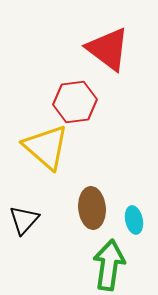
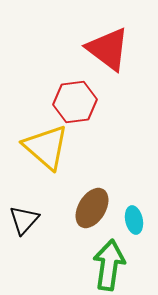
brown ellipse: rotated 36 degrees clockwise
